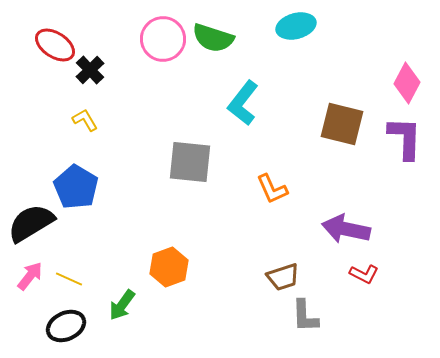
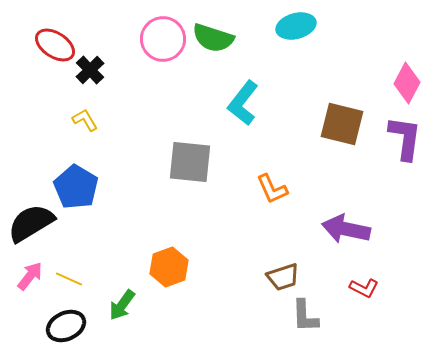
purple L-shape: rotated 6 degrees clockwise
red L-shape: moved 14 px down
